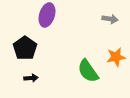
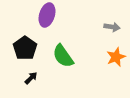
gray arrow: moved 2 px right, 8 px down
orange star: rotated 12 degrees counterclockwise
green semicircle: moved 25 px left, 15 px up
black arrow: rotated 40 degrees counterclockwise
